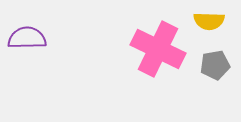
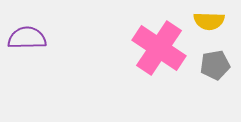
pink cross: moved 1 px right, 1 px up; rotated 8 degrees clockwise
